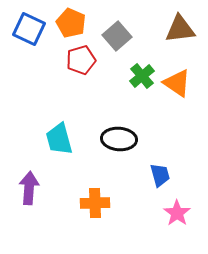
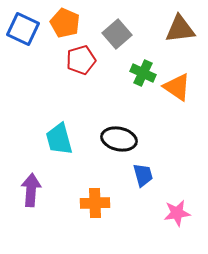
orange pentagon: moved 6 px left
blue square: moved 6 px left
gray square: moved 2 px up
green cross: moved 1 px right, 3 px up; rotated 25 degrees counterclockwise
orange triangle: moved 4 px down
black ellipse: rotated 8 degrees clockwise
blue trapezoid: moved 17 px left
purple arrow: moved 2 px right, 2 px down
pink star: rotated 28 degrees clockwise
